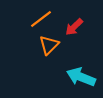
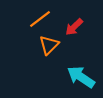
orange line: moved 1 px left
cyan arrow: rotated 12 degrees clockwise
